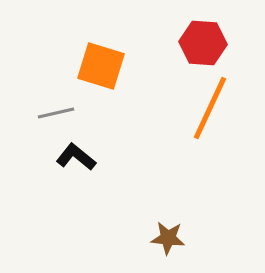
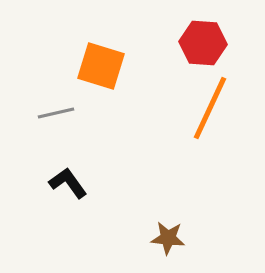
black L-shape: moved 8 px left, 26 px down; rotated 15 degrees clockwise
